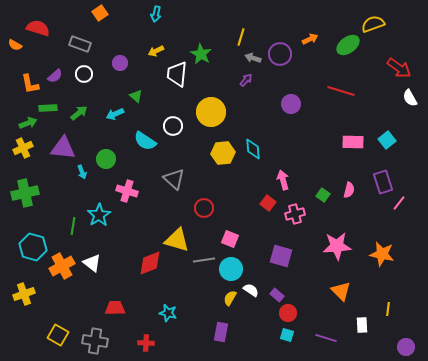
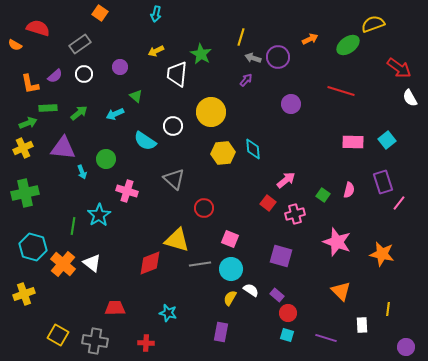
orange square at (100, 13): rotated 21 degrees counterclockwise
gray rectangle at (80, 44): rotated 55 degrees counterclockwise
purple circle at (280, 54): moved 2 px left, 3 px down
purple circle at (120, 63): moved 4 px down
pink arrow at (283, 180): moved 3 px right; rotated 66 degrees clockwise
pink star at (337, 246): moved 4 px up; rotated 24 degrees clockwise
gray line at (204, 260): moved 4 px left, 4 px down
orange cross at (62, 266): moved 1 px right, 2 px up; rotated 20 degrees counterclockwise
